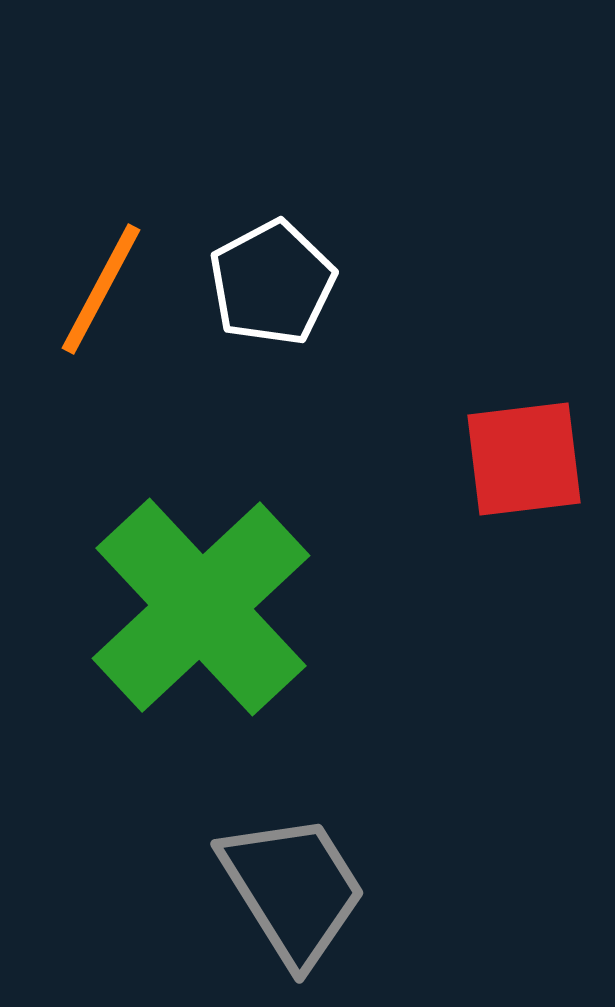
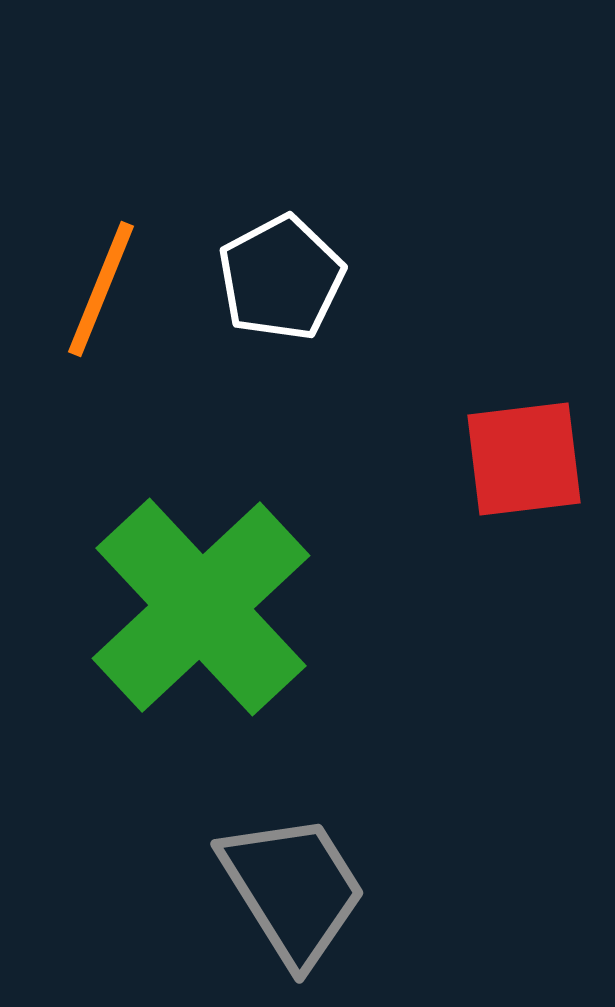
white pentagon: moved 9 px right, 5 px up
orange line: rotated 6 degrees counterclockwise
